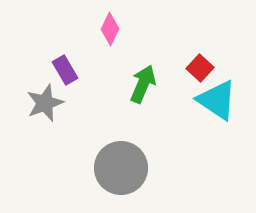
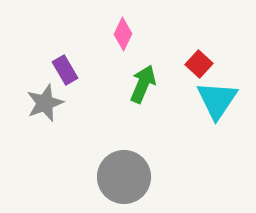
pink diamond: moved 13 px right, 5 px down
red square: moved 1 px left, 4 px up
cyan triangle: rotated 30 degrees clockwise
gray circle: moved 3 px right, 9 px down
